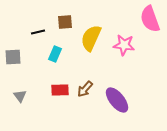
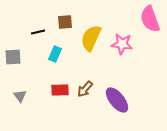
pink star: moved 2 px left, 1 px up
